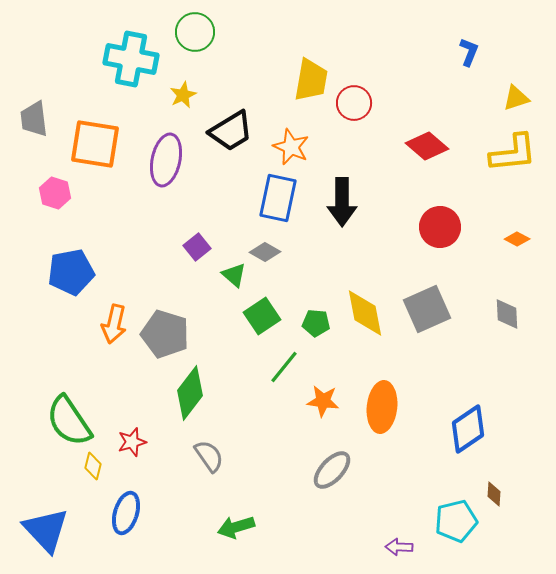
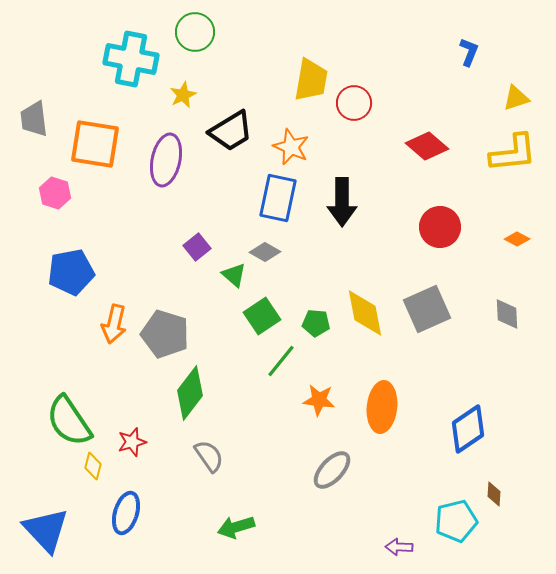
green line at (284, 367): moved 3 px left, 6 px up
orange star at (323, 401): moved 4 px left, 1 px up
